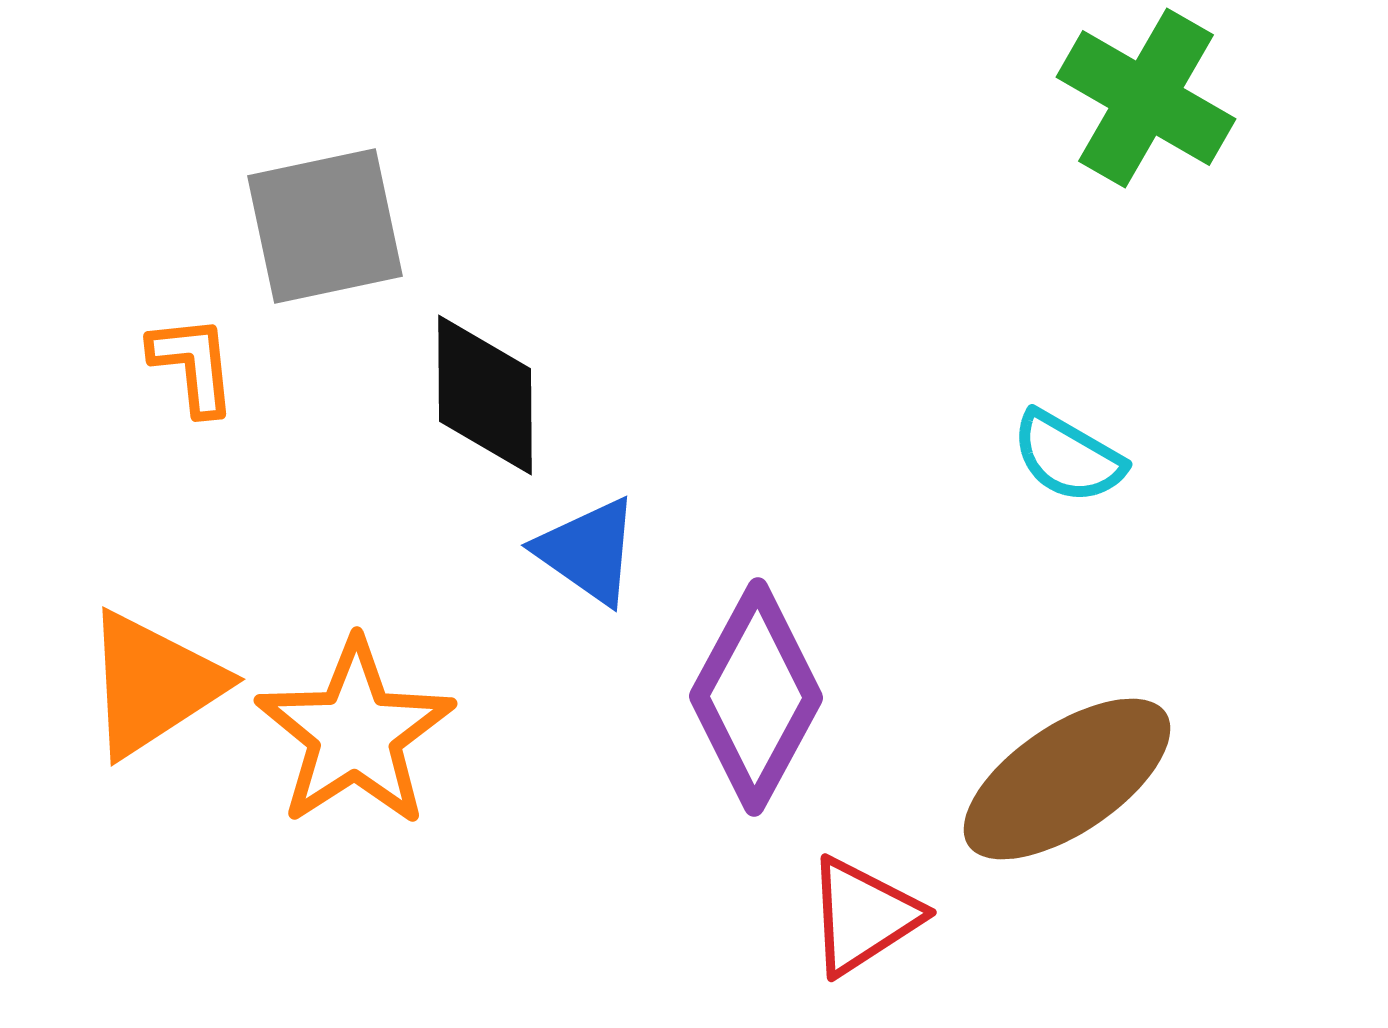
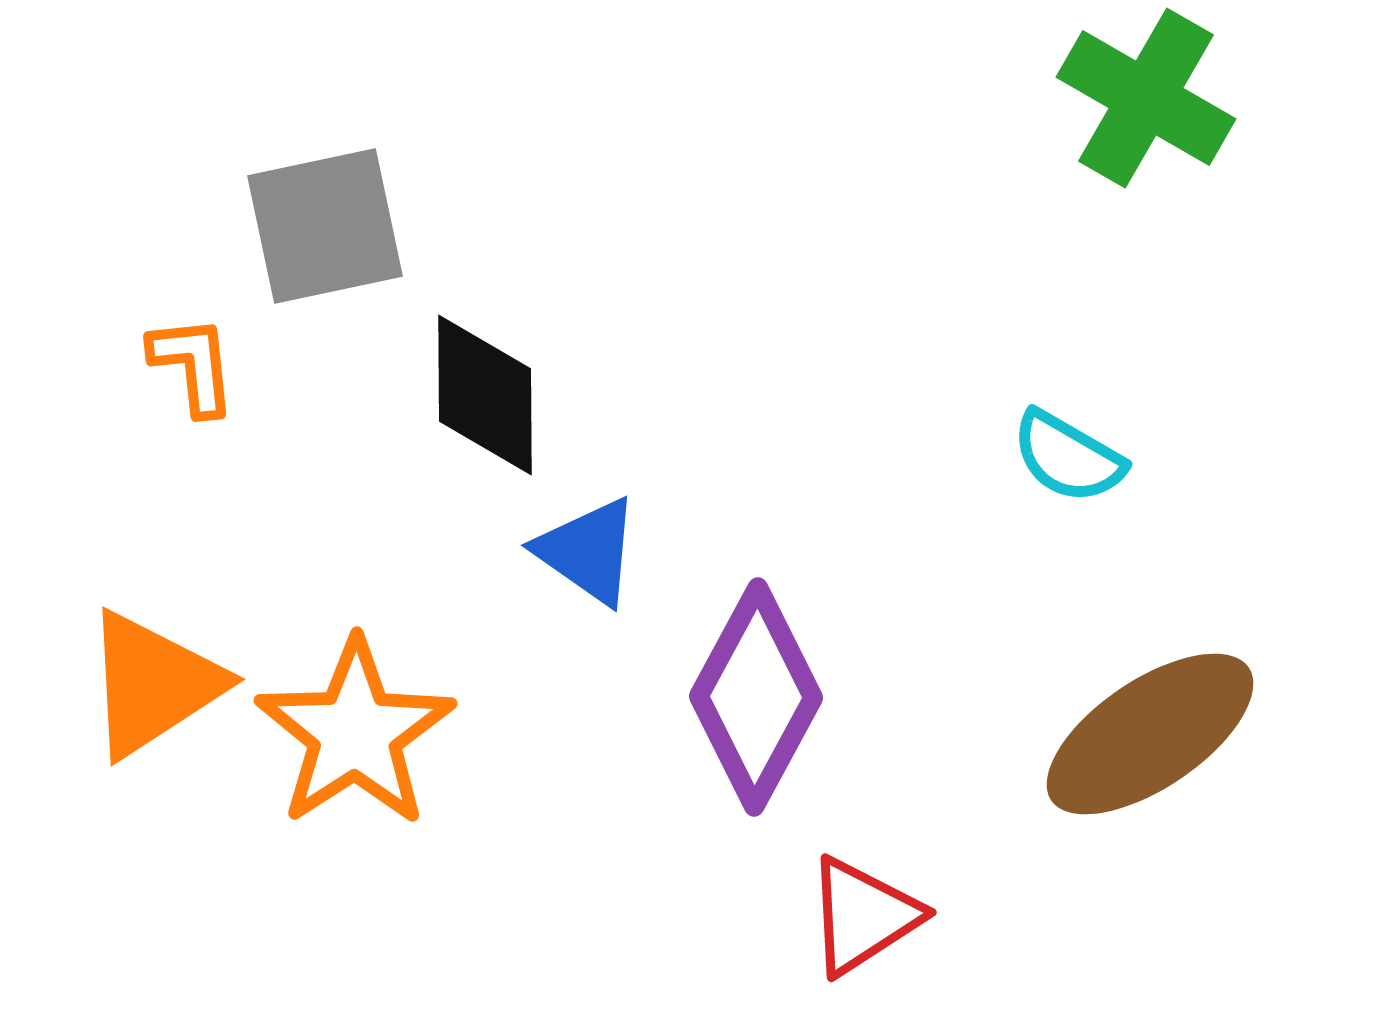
brown ellipse: moved 83 px right, 45 px up
